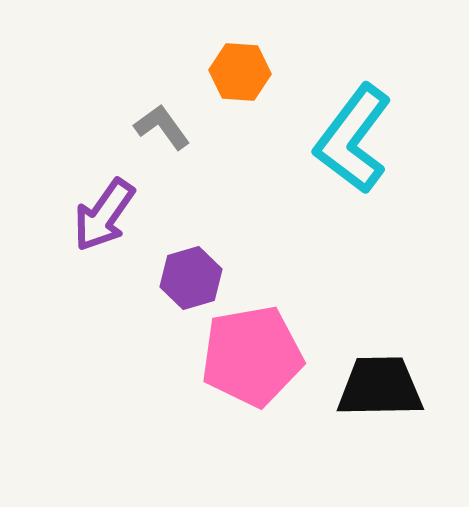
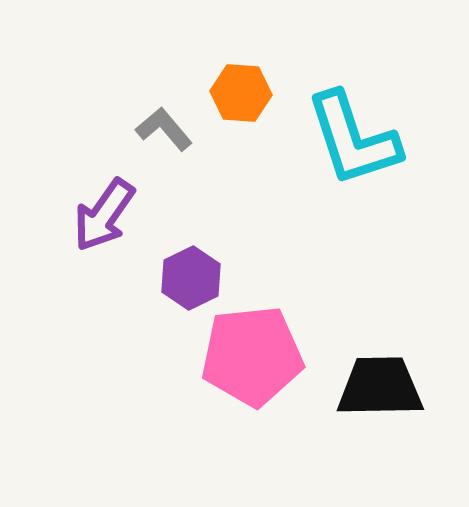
orange hexagon: moved 1 px right, 21 px down
gray L-shape: moved 2 px right, 2 px down; rotated 4 degrees counterclockwise
cyan L-shape: rotated 55 degrees counterclockwise
purple hexagon: rotated 10 degrees counterclockwise
pink pentagon: rotated 4 degrees clockwise
